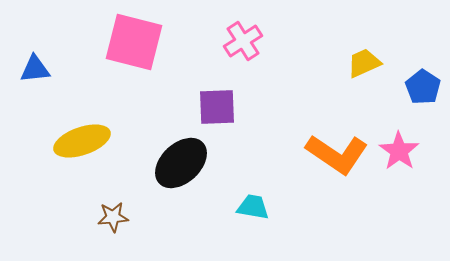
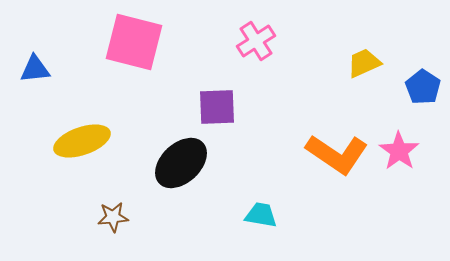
pink cross: moved 13 px right
cyan trapezoid: moved 8 px right, 8 px down
